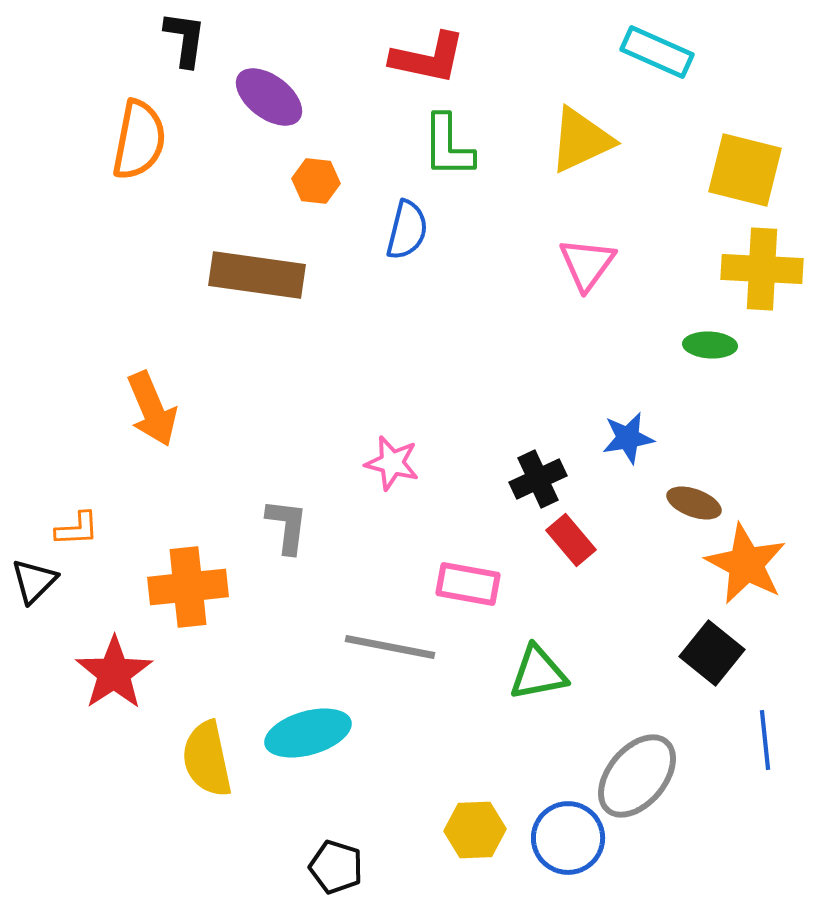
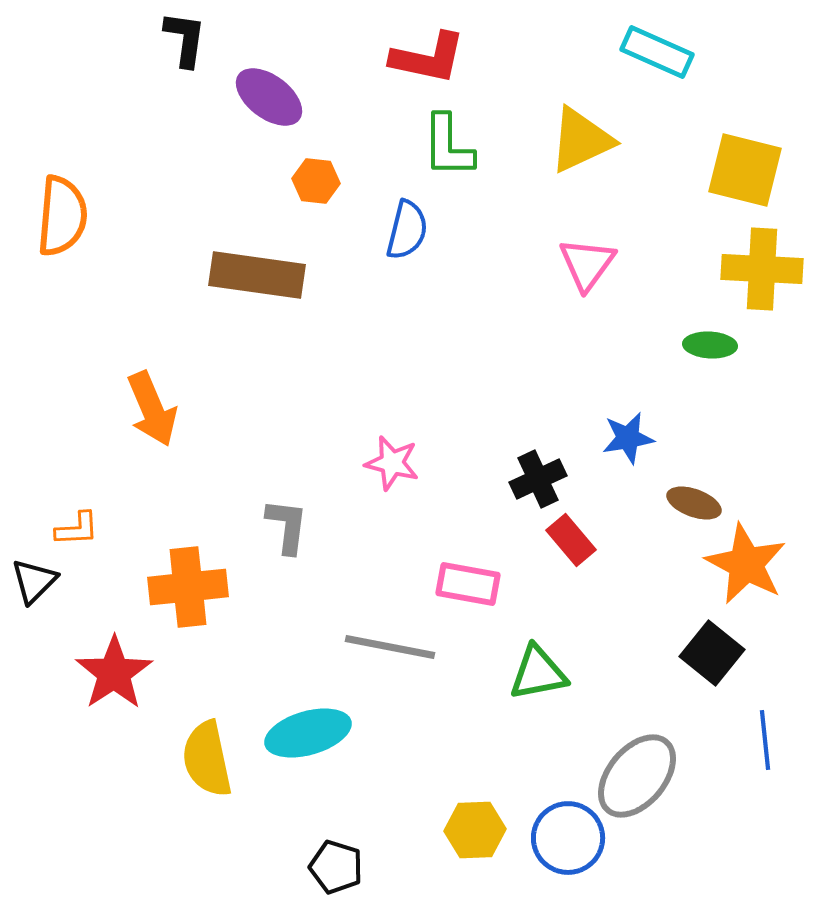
orange semicircle: moved 77 px left, 76 px down; rotated 6 degrees counterclockwise
